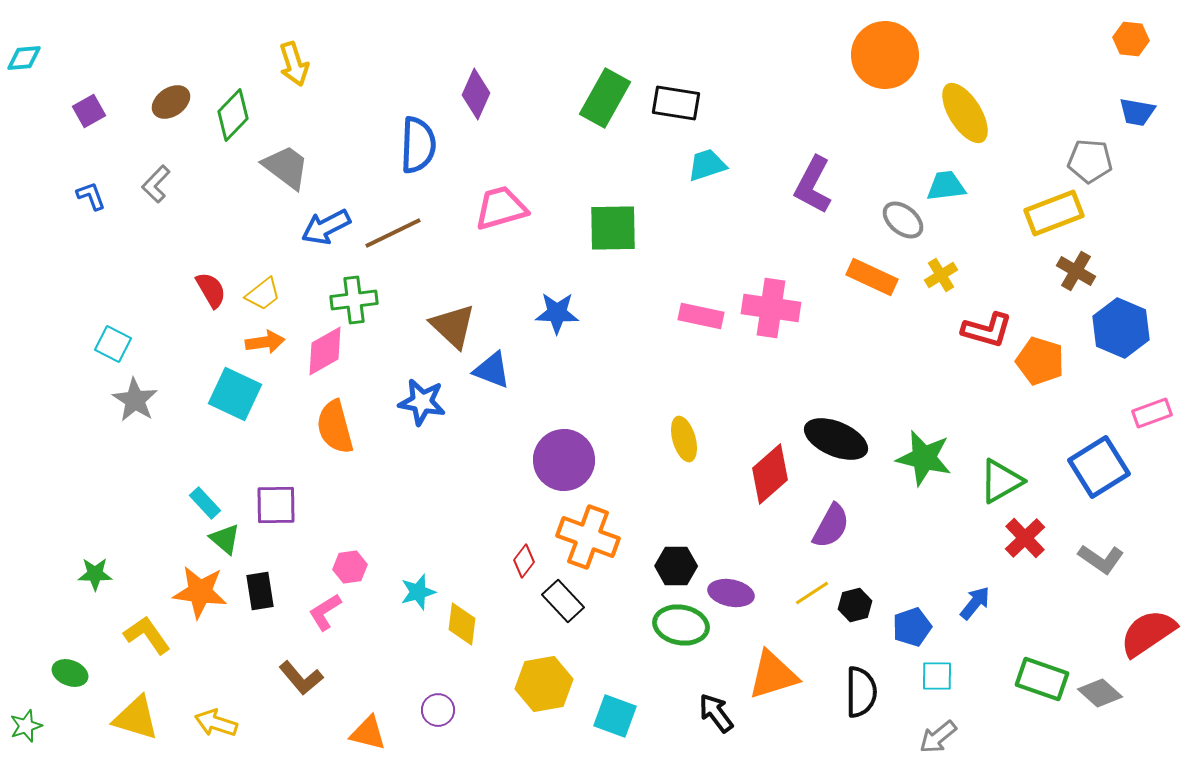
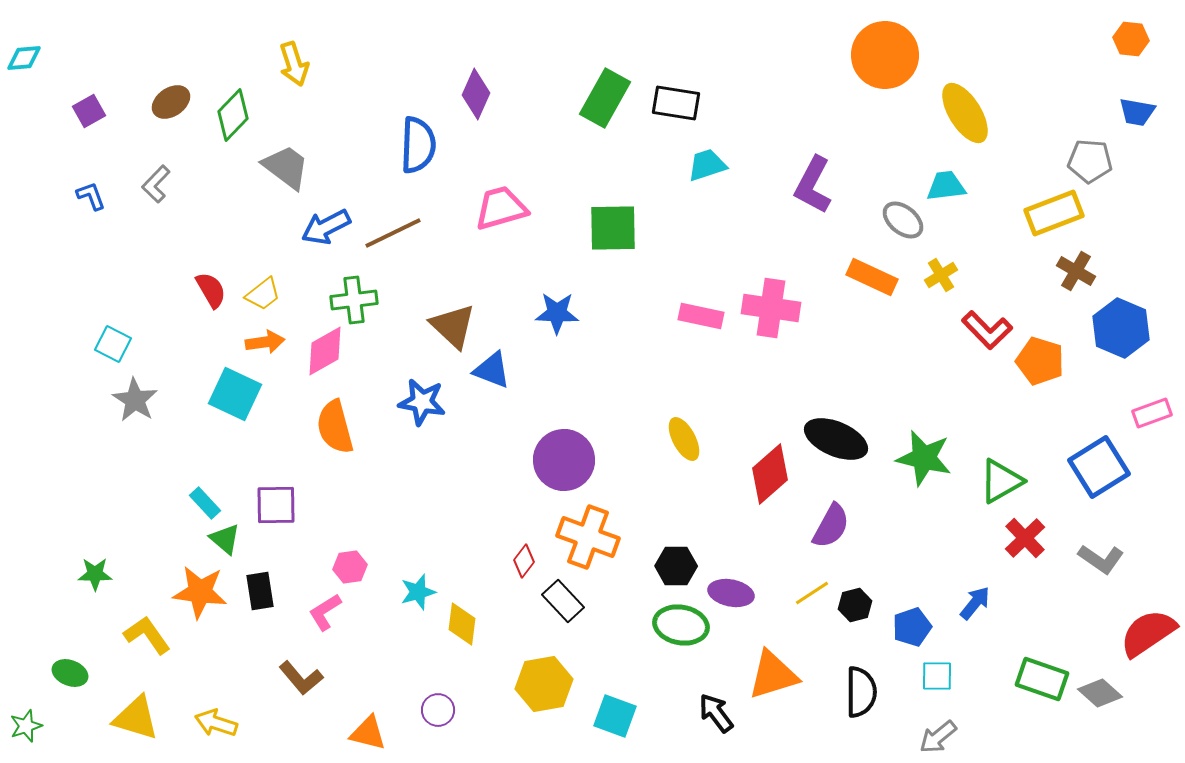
red L-shape at (987, 330): rotated 30 degrees clockwise
yellow ellipse at (684, 439): rotated 12 degrees counterclockwise
